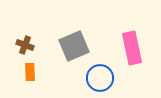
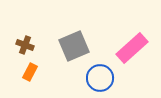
pink rectangle: rotated 60 degrees clockwise
orange rectangle: rotated 30 degrees clockwise
